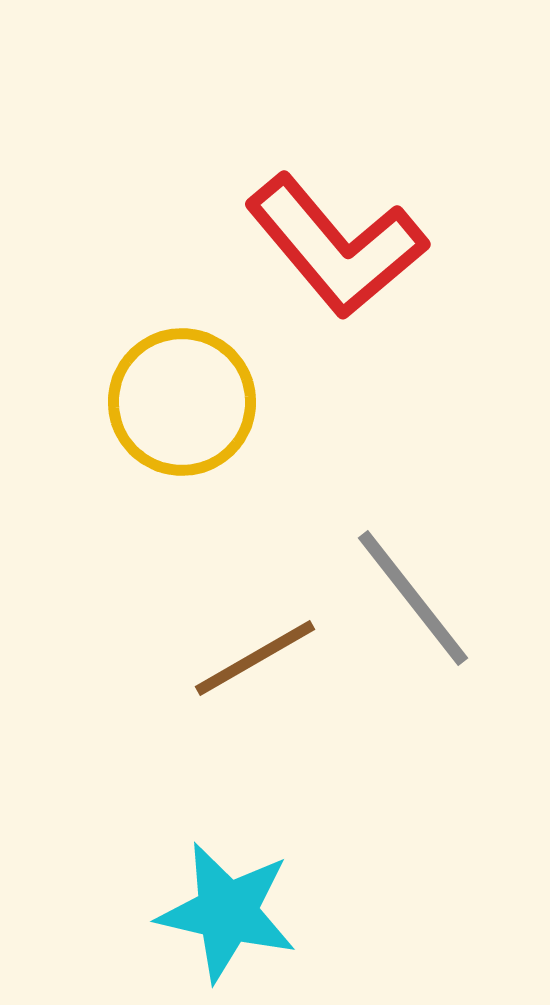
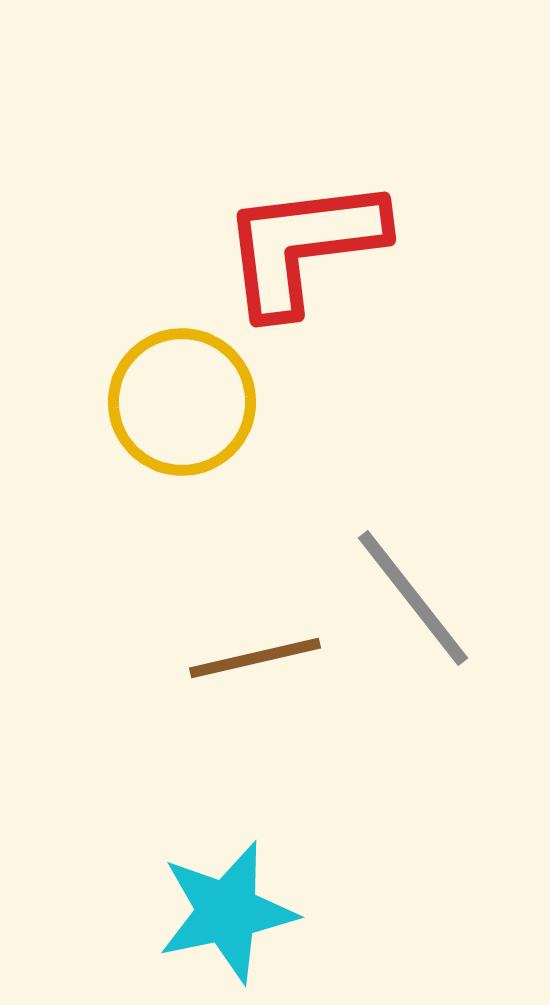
red L-shape: moved 33 px left; rotated 123 degrees clockwise
brown line: rotated 17 degrees clockwise
cyan star: rotated 25 degrees counterclockwise
